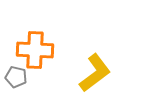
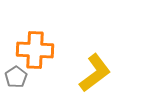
gray pentagon: rotated 25 degrees clockwise
